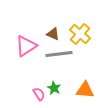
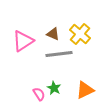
pink triangle: moved 3 px left, 5 px up
orange triangle: rotated 30 degrees counterclockwise
